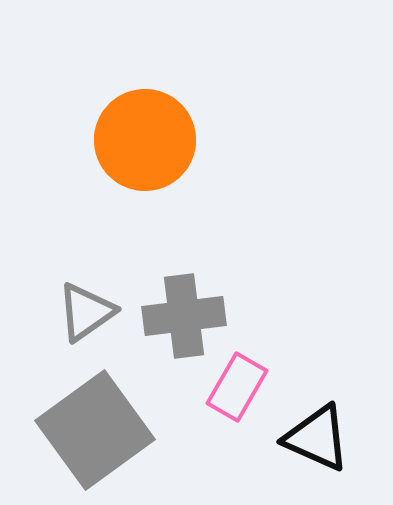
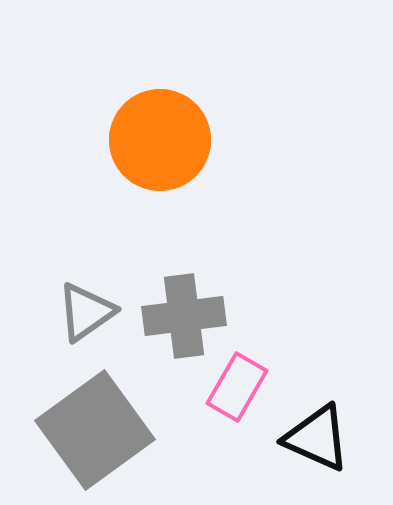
orange circle: moved 15 px right
